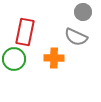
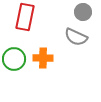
red rectangle: moved 15 px up
orange cross: moved 11 px left
